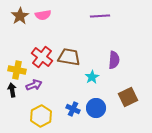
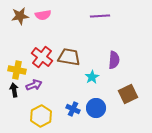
brown star: rotated 24 degrees clockwise
black arrow: moved 2 px right
brown square: moved 3 px up
